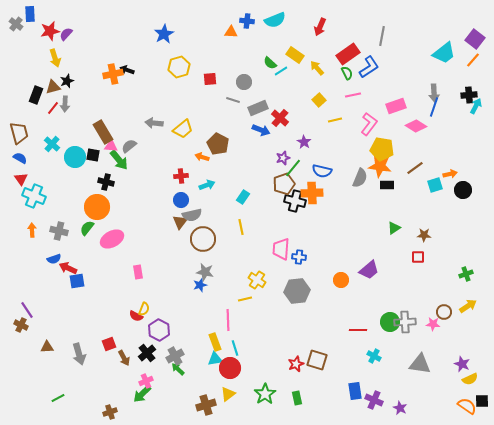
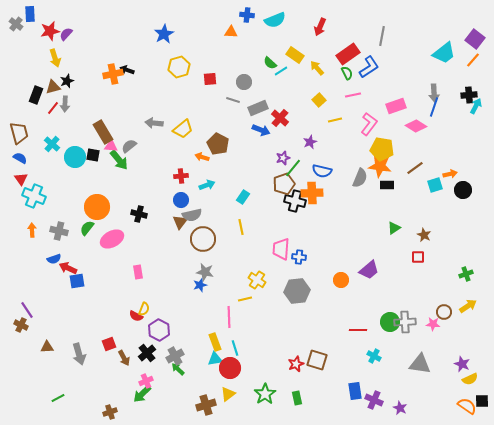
blue cross at (247, 21): moved 6 px up
purple star at (304, 142): moved 6 px right; rotated 16 degrees clockwise
black cross at (106, 182): moved 33 px right, 32 px down
brown star at (424, 235): rotated 24 degrees clockwise
pink line at (228, 320): moved 1 px right, 3 px up
